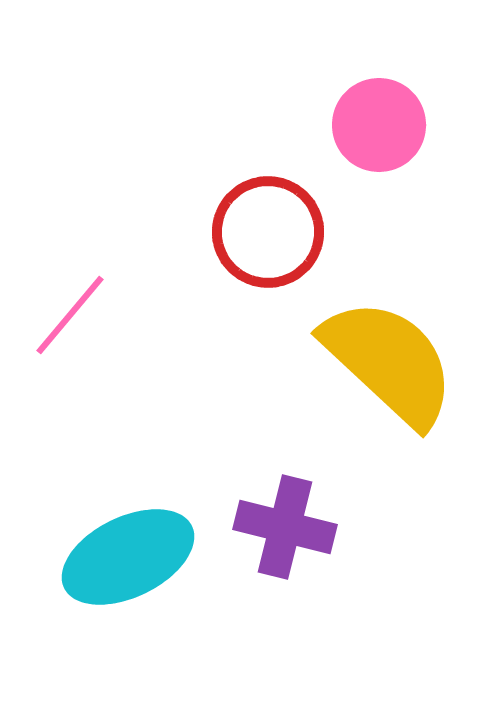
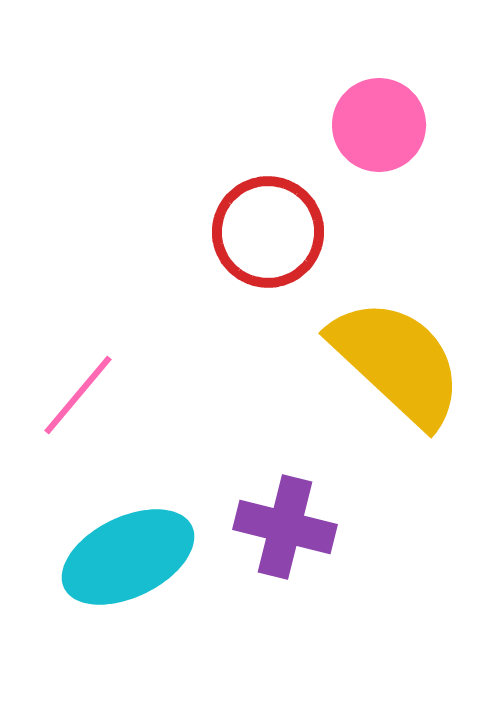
pink line: moved 8 px right, 80 px down
yellow semicircle: moved 8 px right
